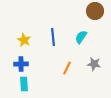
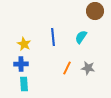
yellow star: moved 4 px down
gray star: moved 6 px left, 4 px down
